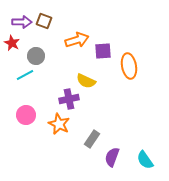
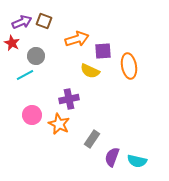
purple arrow: rotated 24 degrees counterclockwise
orange arrow: moved 1 px up
yellow semicircle: moved 4 px right, 10 px up
pink circle: moved 6 px right
cyan semicircle: moved 8 px left, 1 px down; rotated 42 degrees counterclockwise
